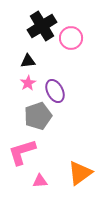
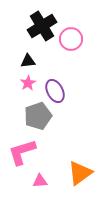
pink circle: moved 1 px down
